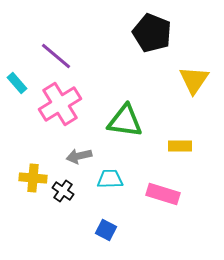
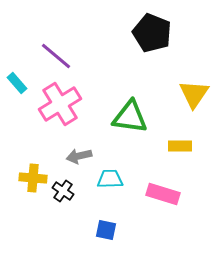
yellow triangle: moved 14 px down
green triangle: moved 5 px right, 4 px up
blue square: rotated 15 degrees counterclockwise
